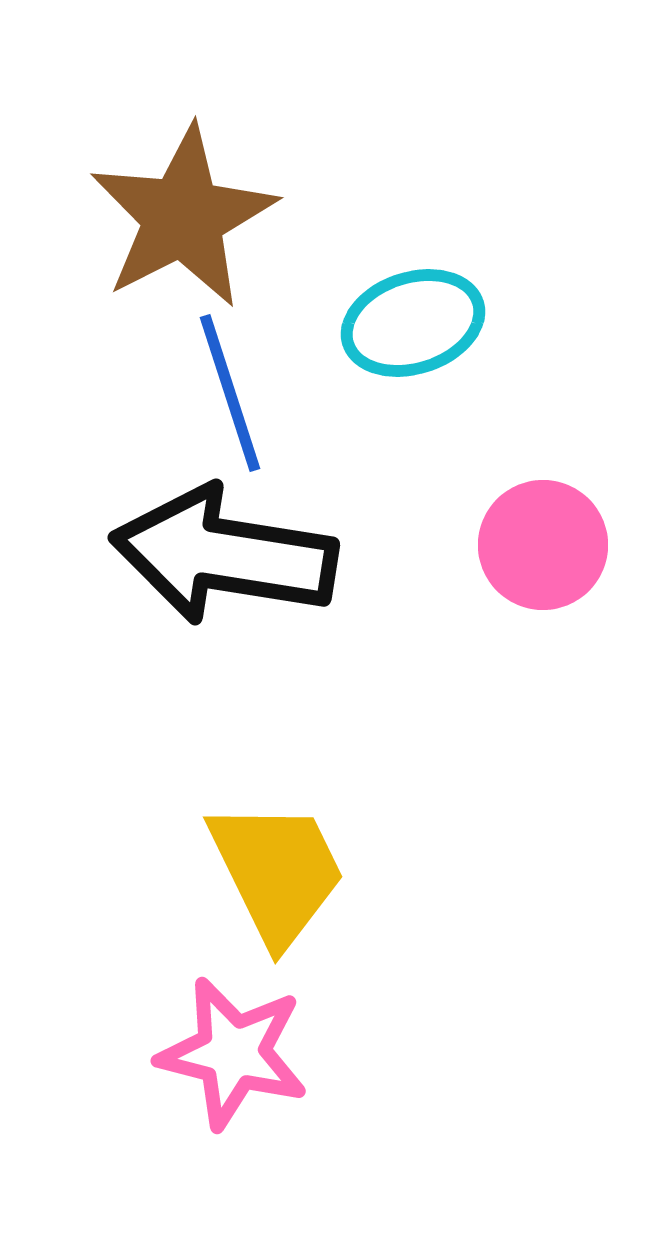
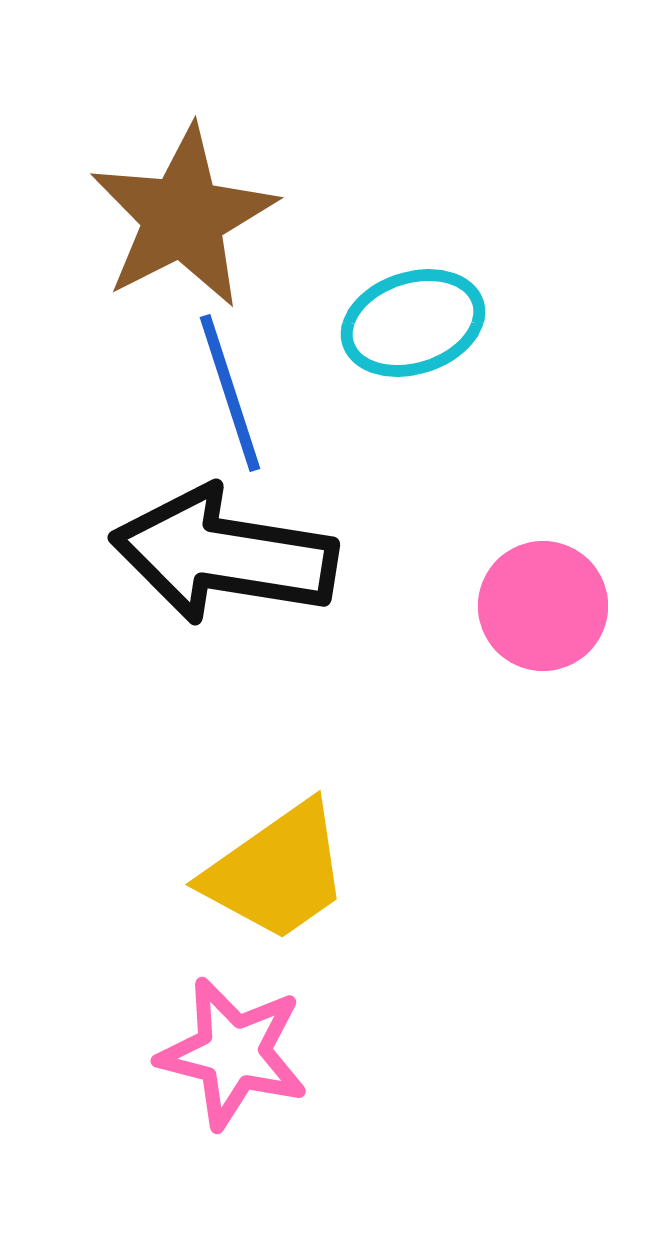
pink circle: moved 61 px down
yellow trapezoid: rotated 81 degrees clockwise
